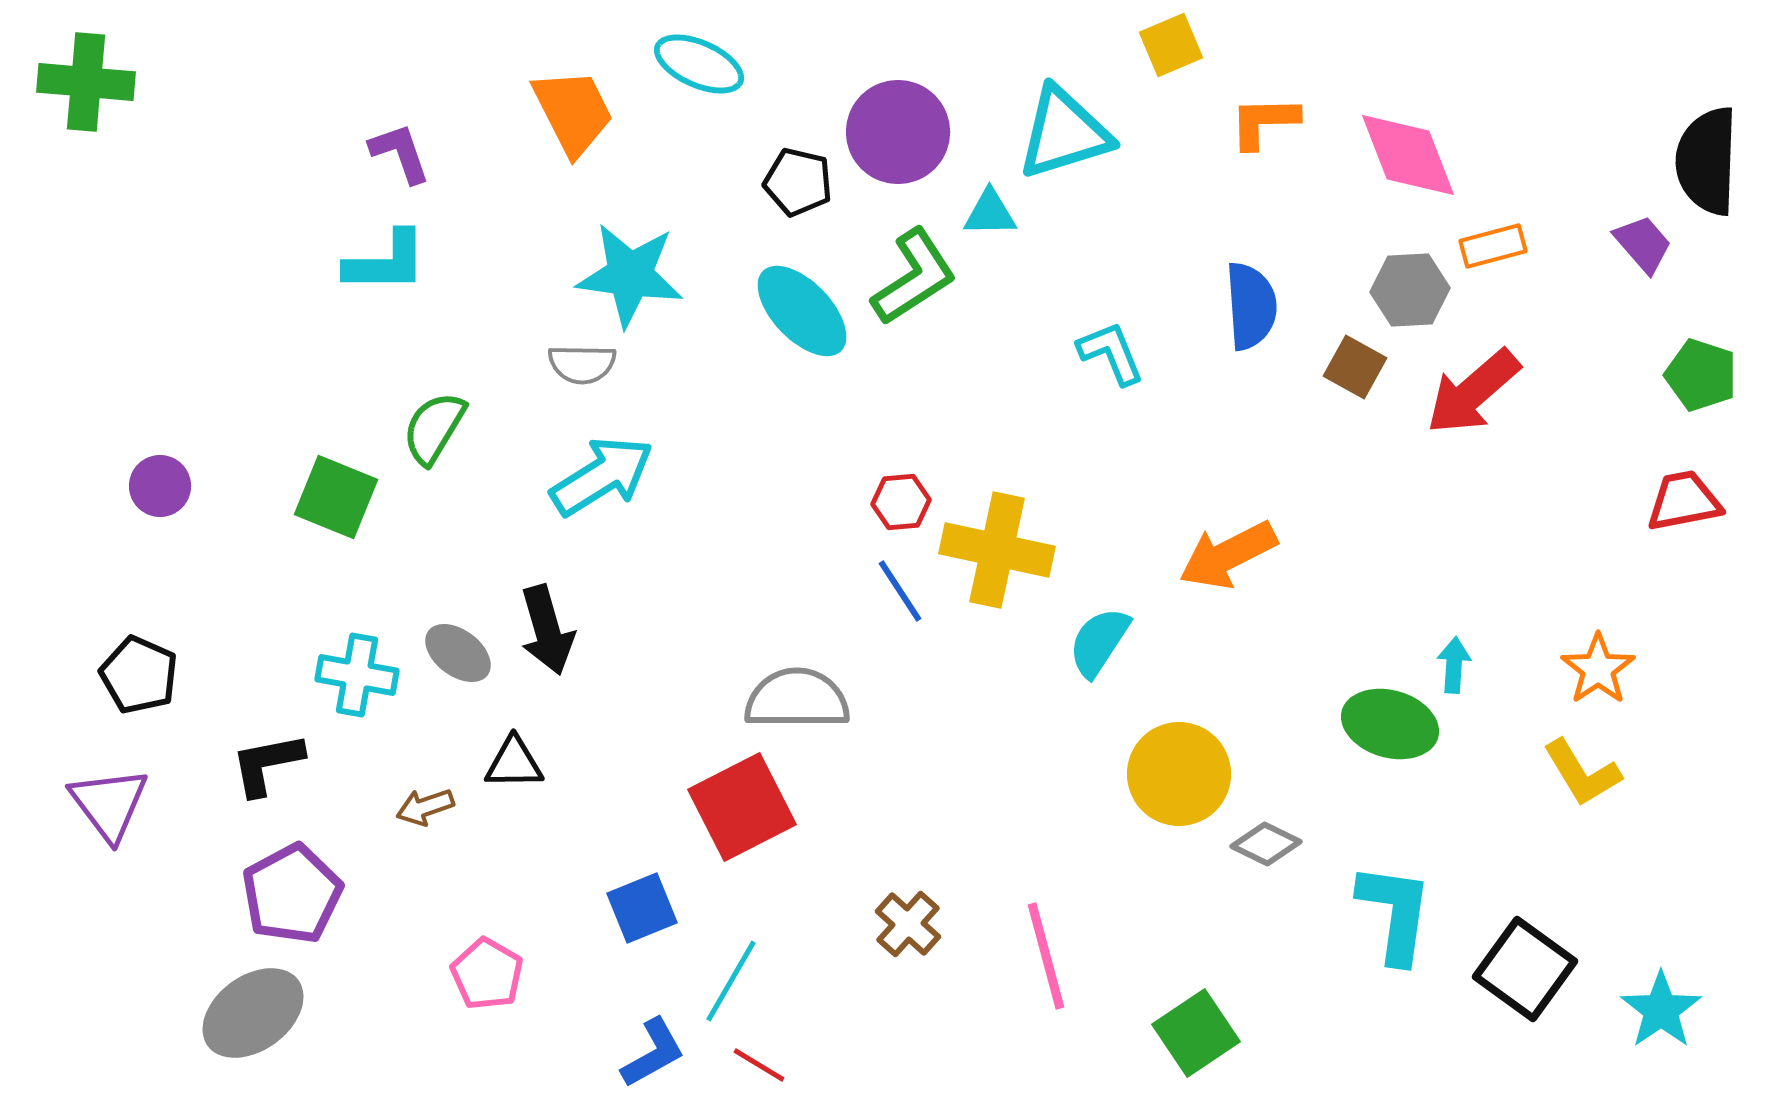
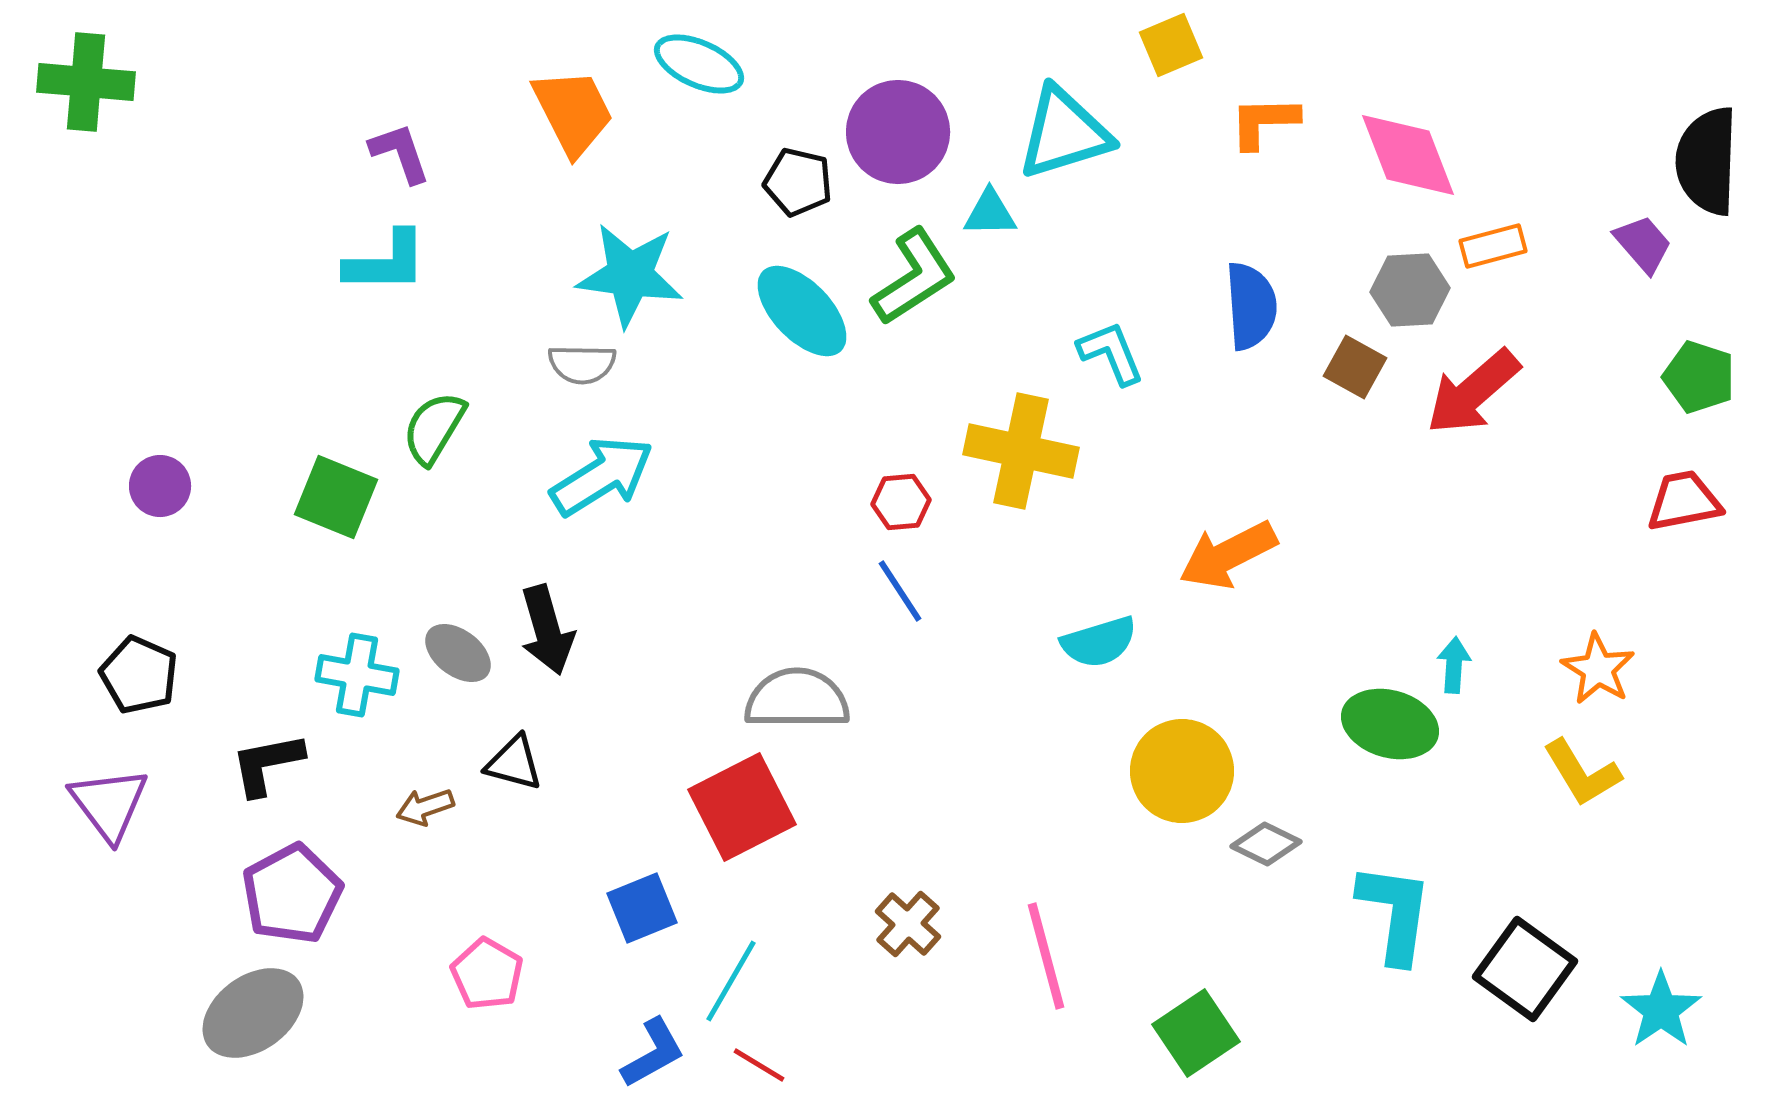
green pentagon at (1701, 375): moved 2 px left, 2 px down
yellow cross at (997, 550): moved 24 px right, 99 px up
cyan semicircle at (1099, 642): rotated 140 degrees counterclockwise
orange star at (1598, 669): rotated 6 degrees counterclockwise
black triangle at (514, 763): rotated 16 degrees clockwise
yellow circle at (1179, 774): moved 3 px right, 3 px up
